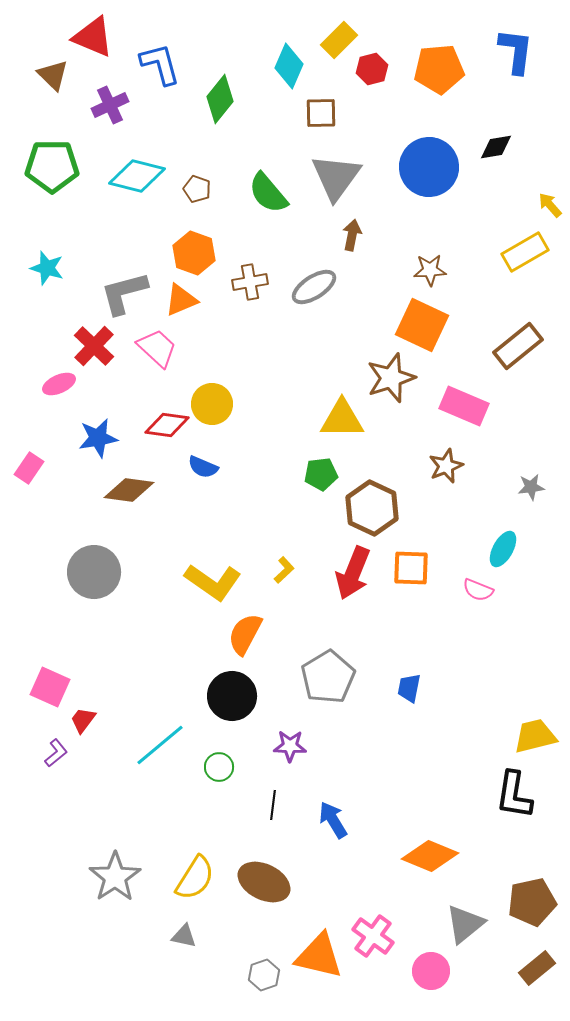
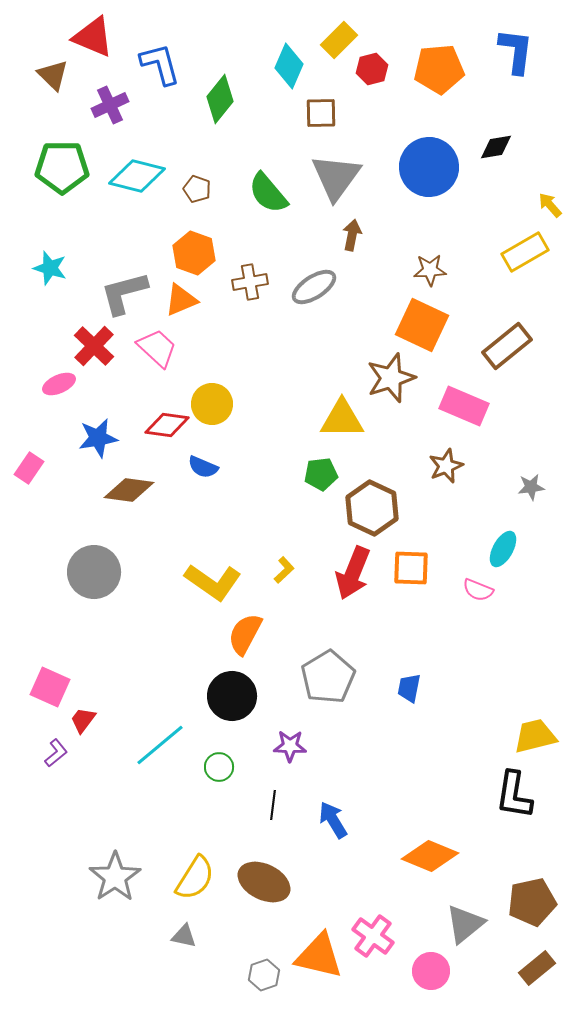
green pentagon at (52, 166): moved 10 px right, 1 px down
cyan star at (47, 268): moved 3 px right
brown rectangle at (518, 346): moved 11 px left
